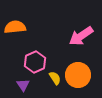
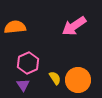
pink arrow: moved 7 px left, 10 px up
pink hexagon: moved 7 px left, 1 px down
orange circle: moved 5 px down
